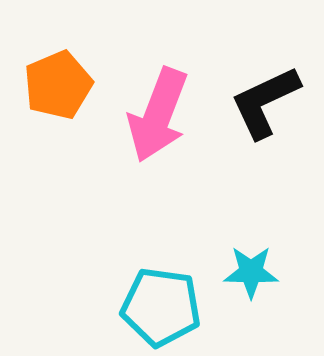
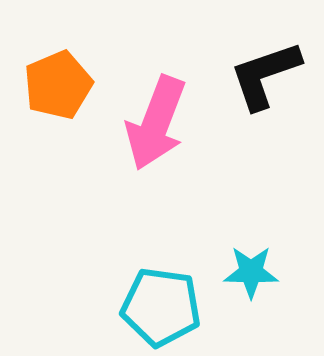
black L-shape: moved 27 px up; rotated 6 degrees clockwise
pink arrow: moved 2 px left, 8 px down
